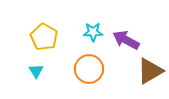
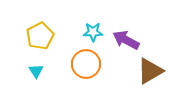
yellow pentagon: moved 4 px left, 1 px up; rotated 16 degrees clockwise
orange circle: moved 3 px left, 5 px up
